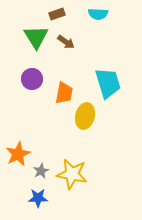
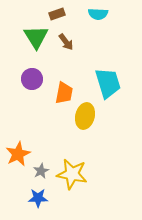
brown arrow: rotated 18 degrees clockwise
